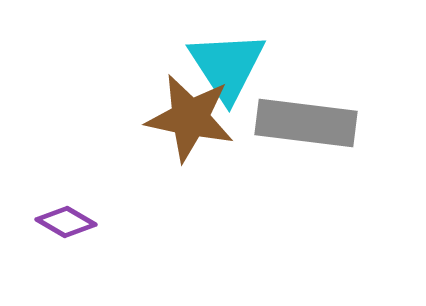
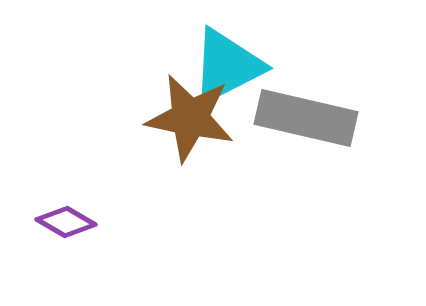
cyan triangle: rotated 36 degrees clockwise
gray rectangle: moved 5 px up; rotated 6 degrees clockwise
